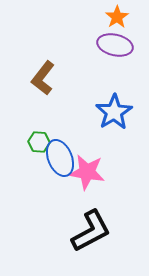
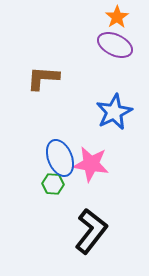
purple ellipse: rotated 12 degrees clockwise
brown L-shape: rotated 56 degrees clockwise
blue star: rotated 6 degrees clockwise
green hexagon: moved 14 px right, 42 px down
pink star: moved 4 px right, 8 px up
black L-shape: rotated 24 degrees counterclockwise
